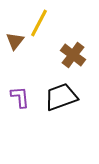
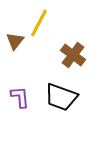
black trapezoid: rotated 140 degrees counterclockwise
